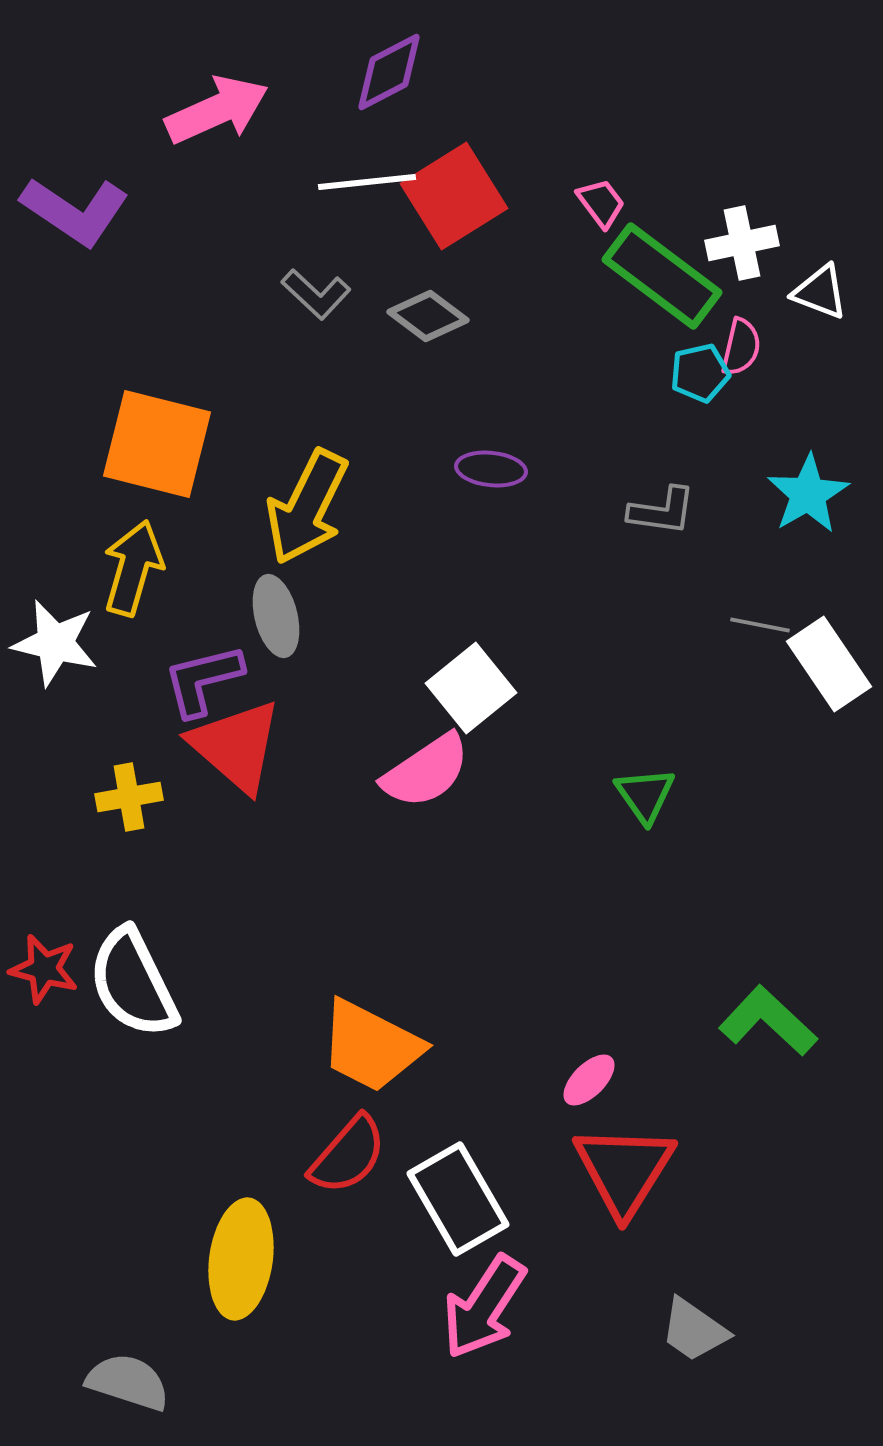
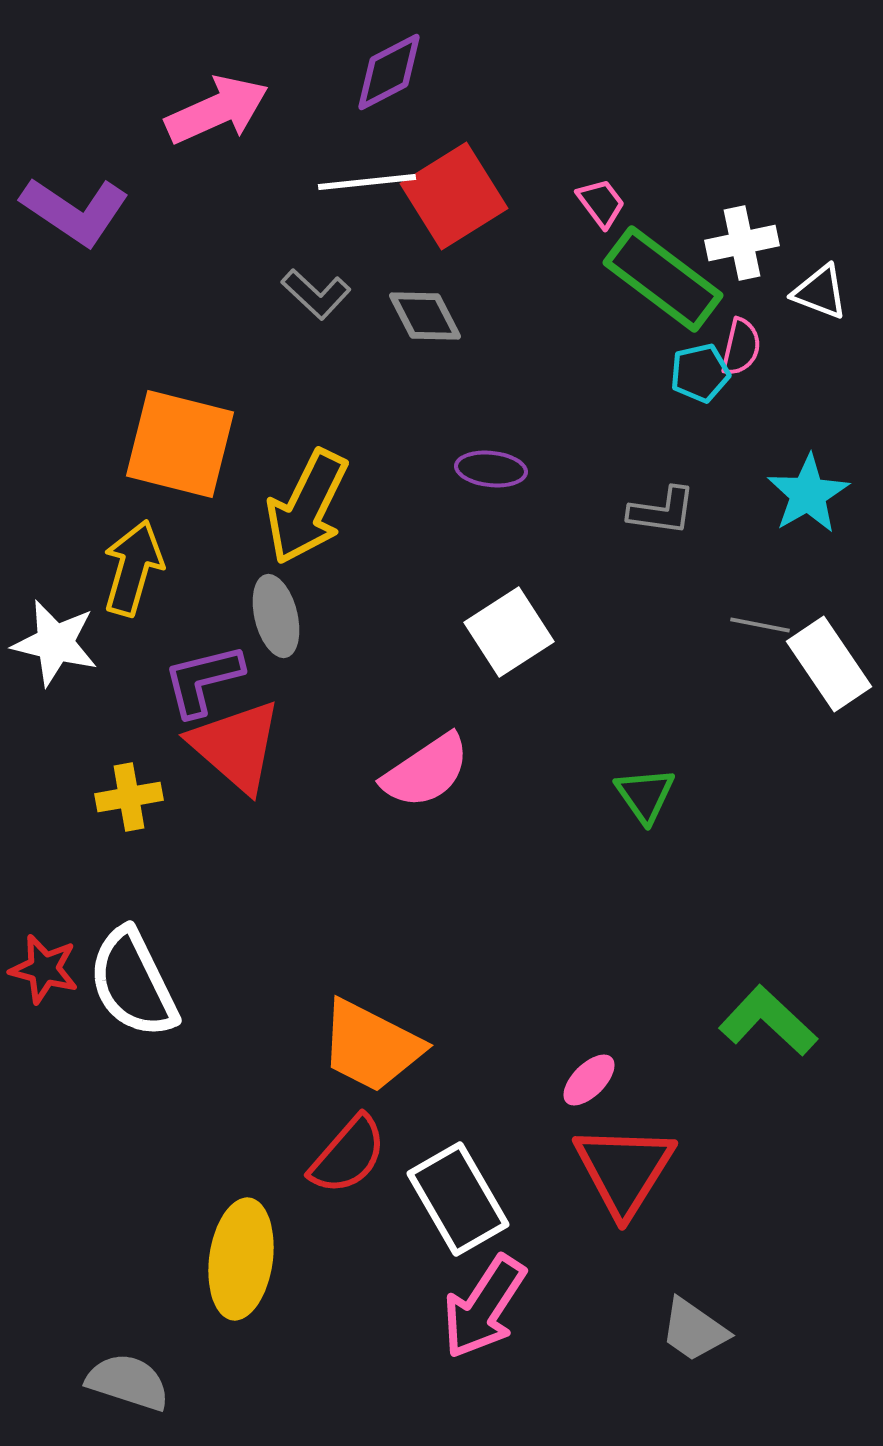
green rectangle at (662, 276): moved 1 px right, 3 px down
gray diamond at (428, 316): moved 3 px left; rotated 26 degrees clockwise
orange square at (157, 444): moved 23 px right
white square at (471, 688): moved 38 px right, 56 px up; rotated 6 degrees clockwise
